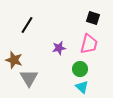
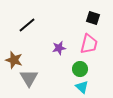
black line: rotated 18 degrees clockwise
